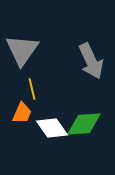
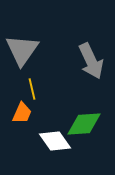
white diamond: moved 3 px right, 13 px down
